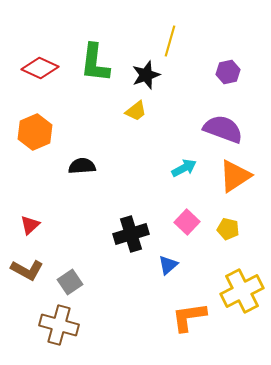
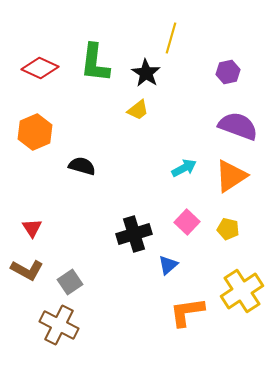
yellow line: moved 1 px right, 3 px up
black star: moved 2 px up; rotated 20 degrees counterclockwise
yellow trapezoid: moved 2 px right, 1 px up
purple semicircle: moved 15 px right, 3 px up
black semicircle: rotated 20 degrees clockwise
orange triangle: moved 4 px left
red triangle: moved 2 px right, 3 px down; rotated 20 degrees counterclockwise
black cross: moved 3 px right
yellow cross: rotated 6 degrees counterclockwise
orange L-shape: moved 2 px left, 5 px up
brown cross: rotated 12 degrees clockwise
